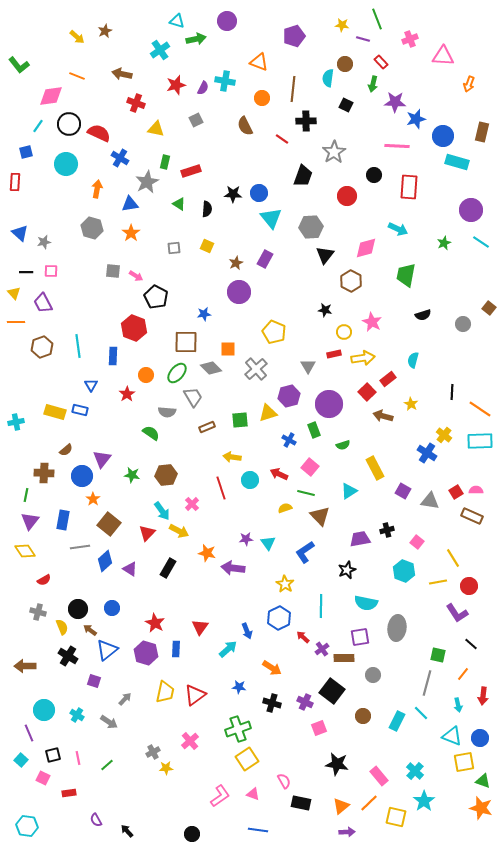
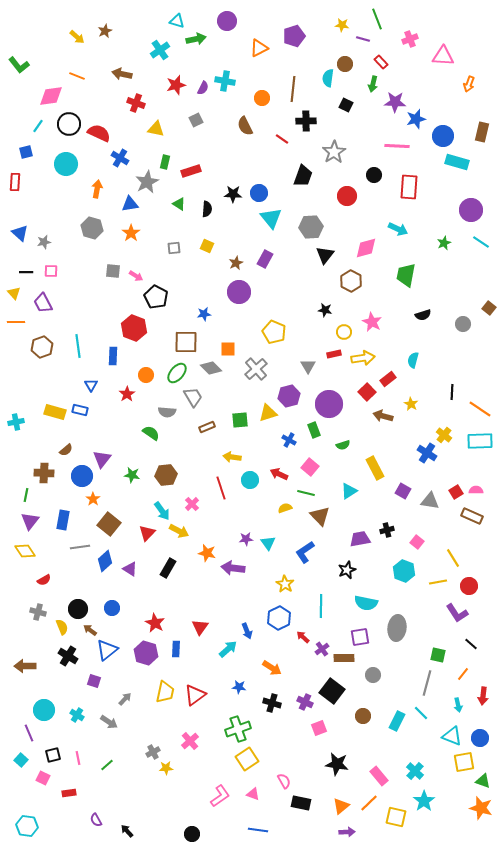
orange triangle at (259, 62): moved 14 px up; rotated 48 degrees counterclockwise
